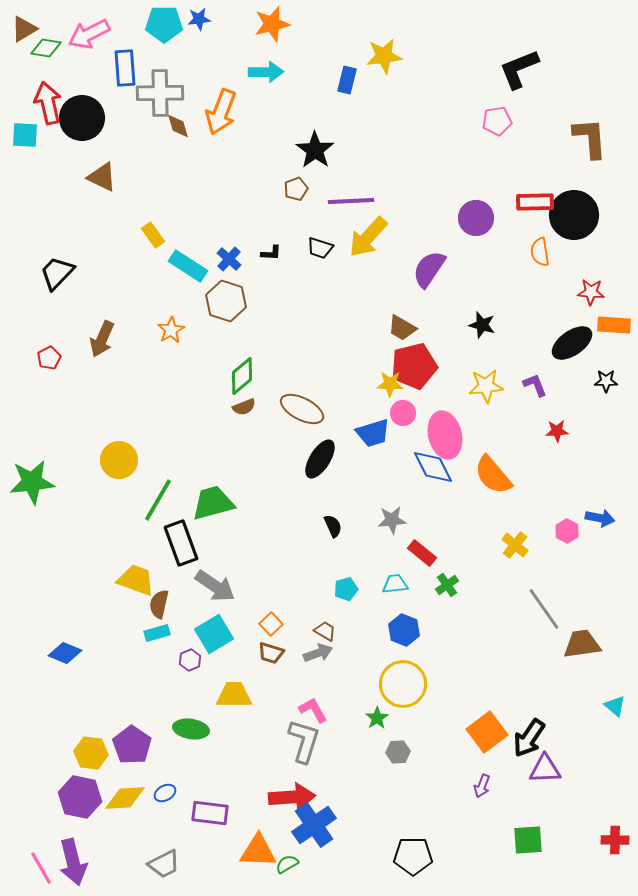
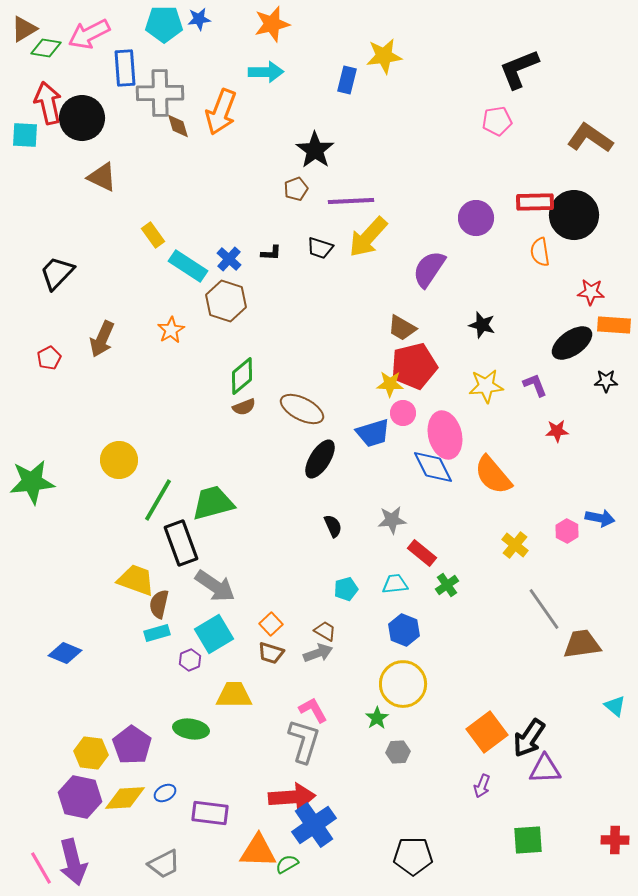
brown L-shape at (590, 138): rotated 51 degrees counterclockwise
